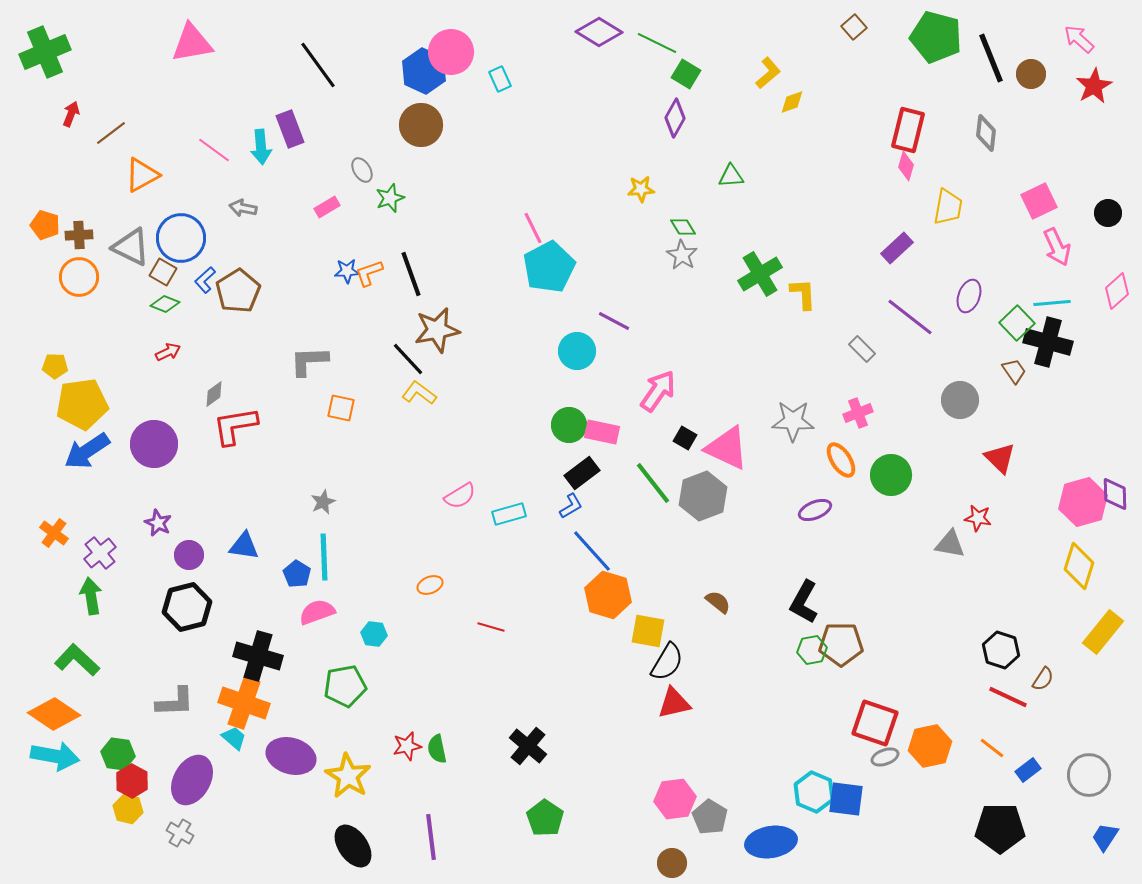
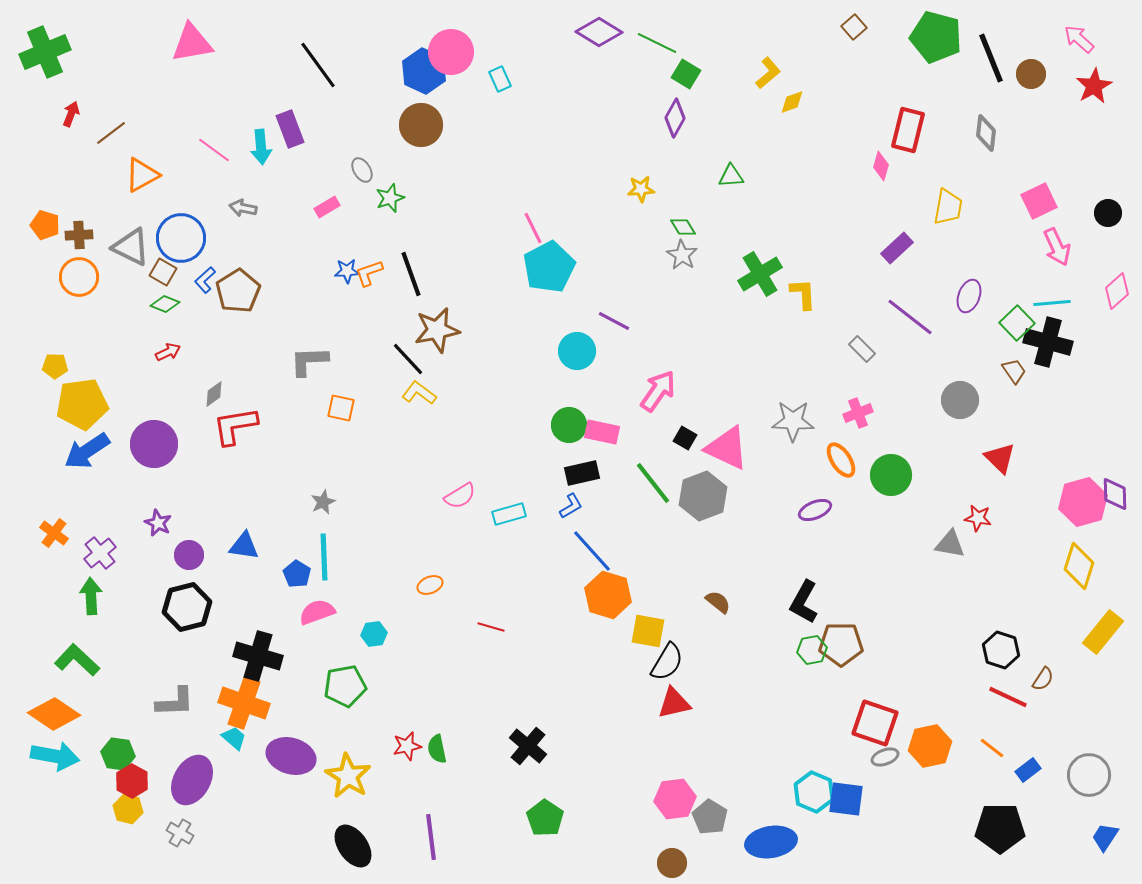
pink diamond at (906, 166): moved 25 px left
black rectangle at (582, 473): rotated 24 degrees clockwise
green arrow at (91, 596): rotated 6 degrees clockwise
cyan hexagon at (374, 634): rotated 15 degrees counterclockwise
